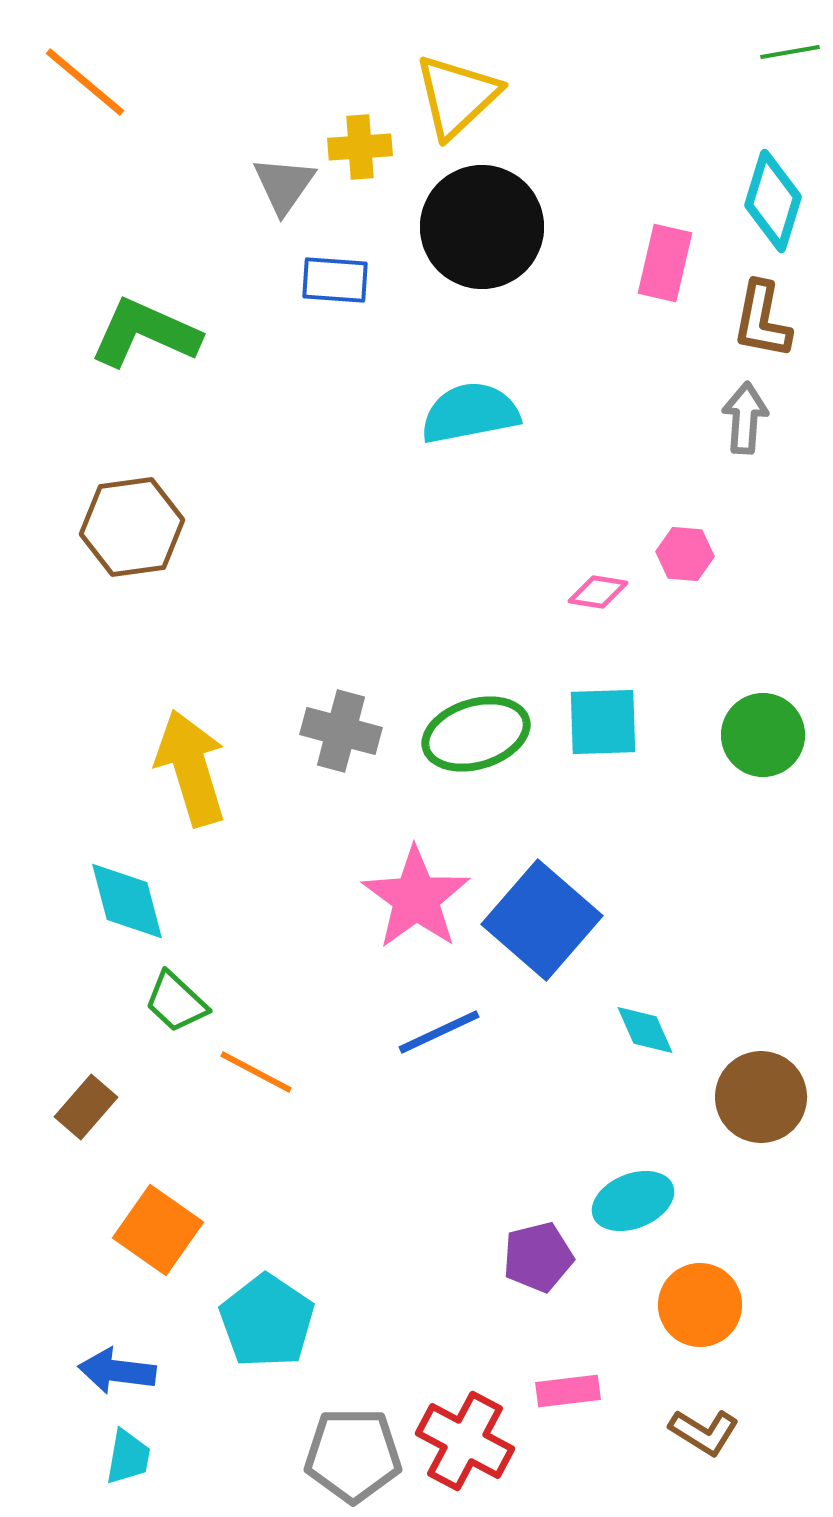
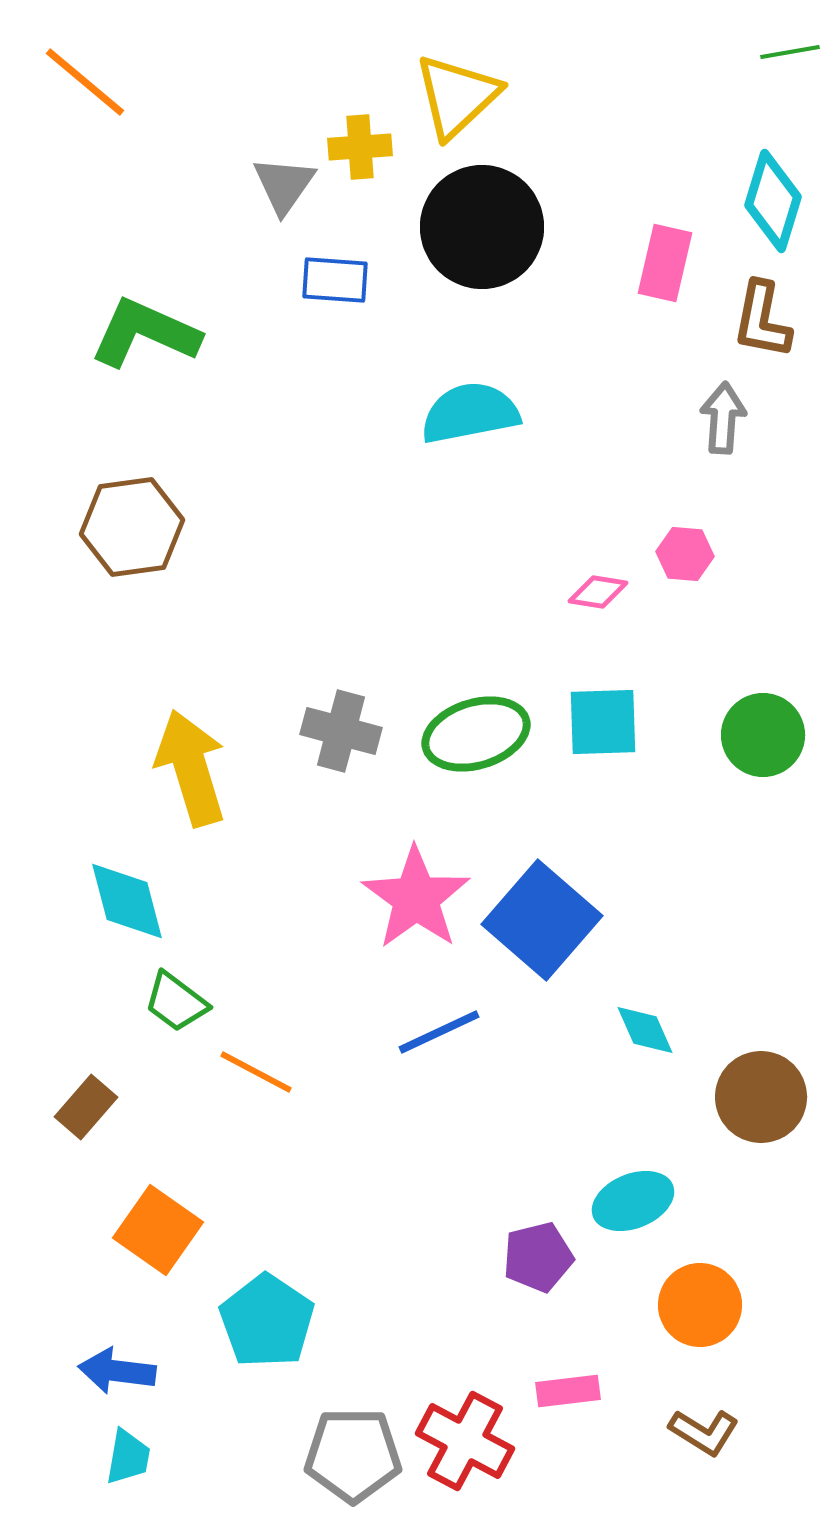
gray arrow at (745, 418): moved 22 px left
green trapezoid at (176, 1002): rotated 6 degrees counterclockwise
